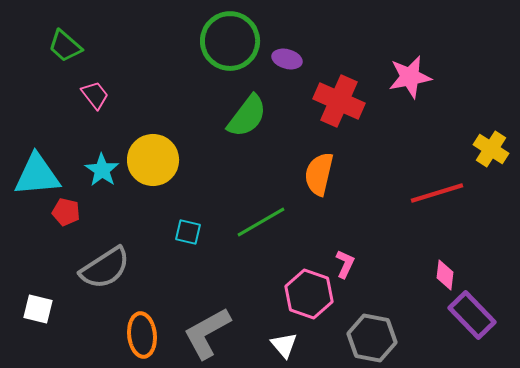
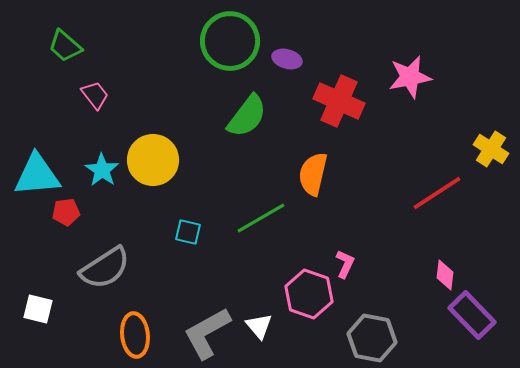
orange semicircle: moved 6 px left
red line: rotated 16 degrees counterclockwise
red pentagon: rotated 20 degrees counterclockwise
green line: moved 4 px up
orange ellipse: moved 7 px left
white triangle: moved 25 px left, 19 px up
